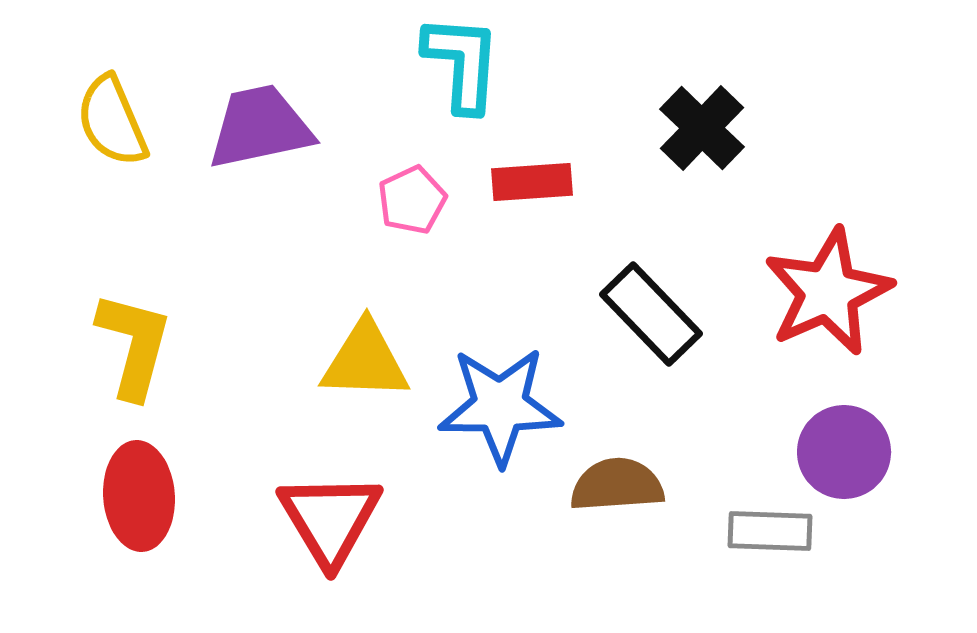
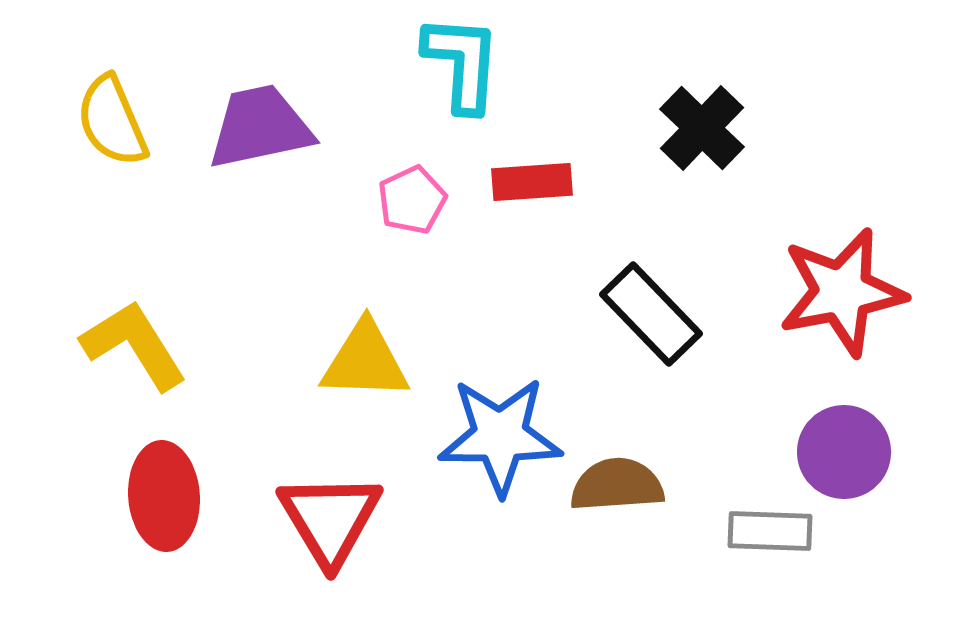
red star: moved 14 px right; rotated 13 degrees clockwise
yellow L-shape: rotated 47 degrees counterclockwise
blue star: moved 30 px down
red ellipse: moved 25 px right
